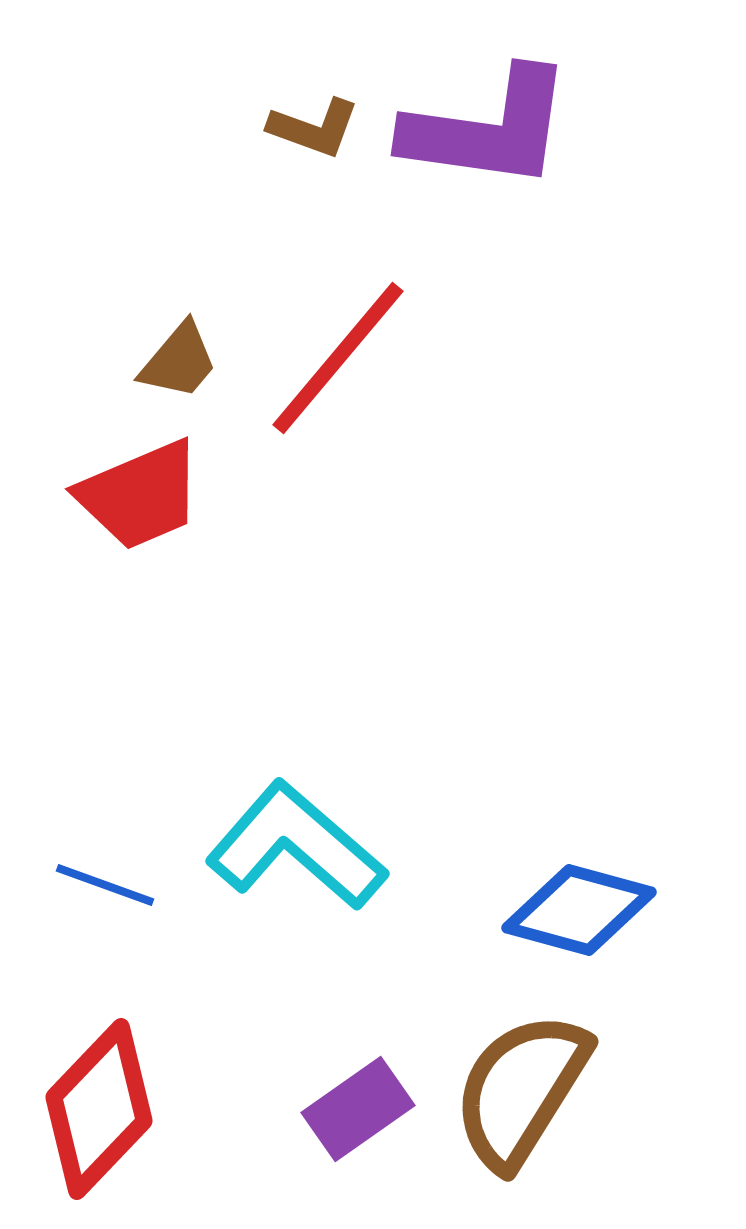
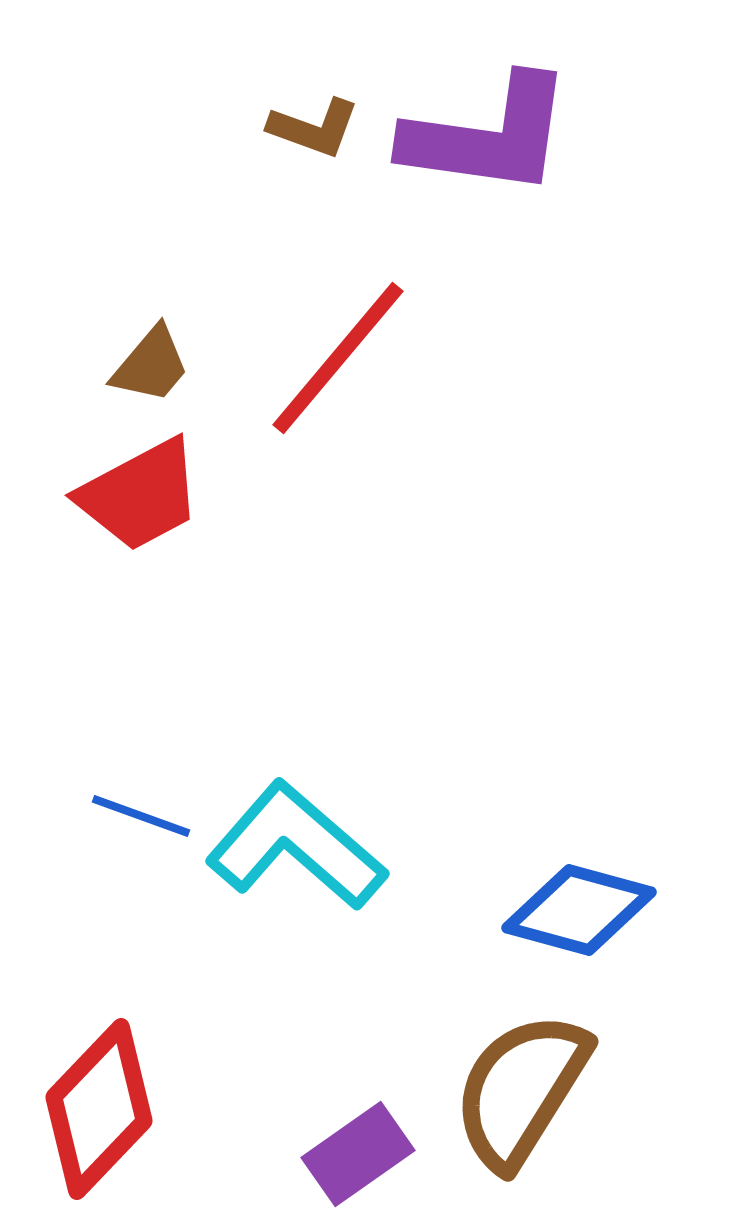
purple L-shape: moved 7 px down
brown trapezoid: moved 28 px left, 4 px down
red trapezoid: rotated 5 degrees counterclockwise
blue line: moved 36 px right, 69 px up
purple rectangle: moved 45 px down
